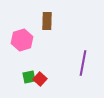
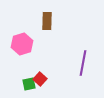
pink hexagon: moved 4 px down
green square: moved 7 px down
